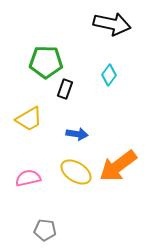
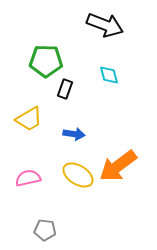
black arrow: moved 7 px left, 1 px down; rotated 9 degrees clockwise
green pentagon: moved 1 px up
cyan diamond: rotated 50 degrees counterclockwise
blue arrow: moved 3 px left
yellow ellipse: moved 2 px right, 3 px down
